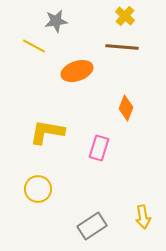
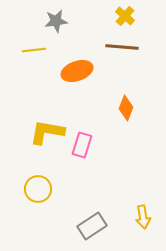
yellow line: moved 4 px down; rotated 35 degrees counterclockwise
pink rectangle: moved 17 px left, 3 px up
